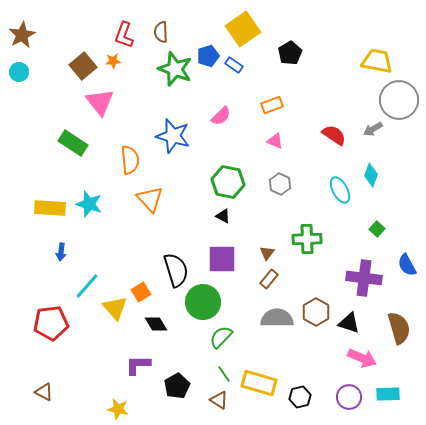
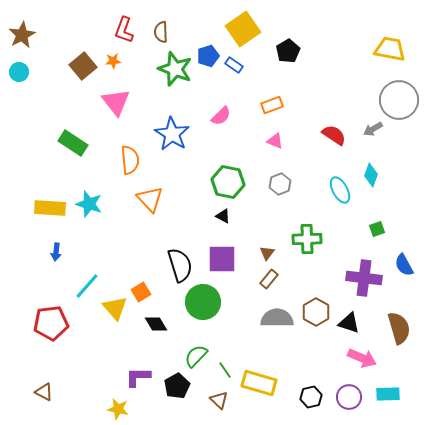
red L-shape at (124, 35): moved 5 px up
black pentagon at (290, 53): moved 2 px left, 2 px up
yellow trapezoid at (377, 61): moved 13 px right, 12 px up
pink triangle at (100, 102): moved 16 px right
blue star at (173, 136): moved 1 px left, 2 px up; rotated 16 degrees clockwise
gray hexagon at (280, 184): rotated 15 degrees clockwise
green square at (377, 229): rotated 28 degrees clockwise
blue arrow at (61, 252): moved 5 px left
blue semicircle at (407, 265): moved 3 px left
black semicircle at (176, 270): moved 4 px right, 5 px up
green semicircle at (221, 337): moved 25 px left, 19 px down
purple L-shape at (138, 365): moved 12 px down
green line at (224, 374): moved 1 px right, 4 px up
black hexagon at (300, 397): moved 11 px right
brown triangle at (219, 400): rotated 12 degrees clockwise
